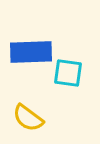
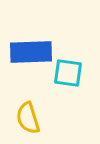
yellow semicircle: rotated 36 degrees clockwise
